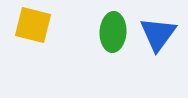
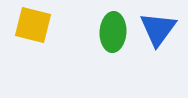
blue triangle: moved 5 px up
